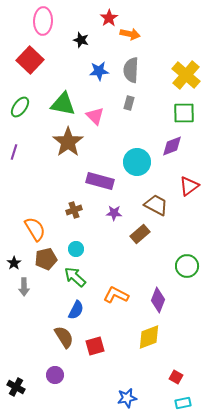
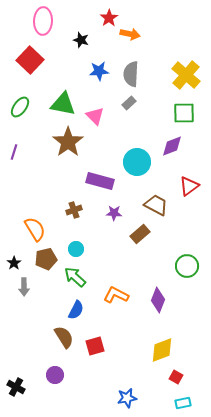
gray semicircle at (131, 70): moved 4 px down
gray rectangle at (129, 103): rotated 32 degrees clockwise
yellow diamond at (149, 337): moved 13 px right, 13 px down
